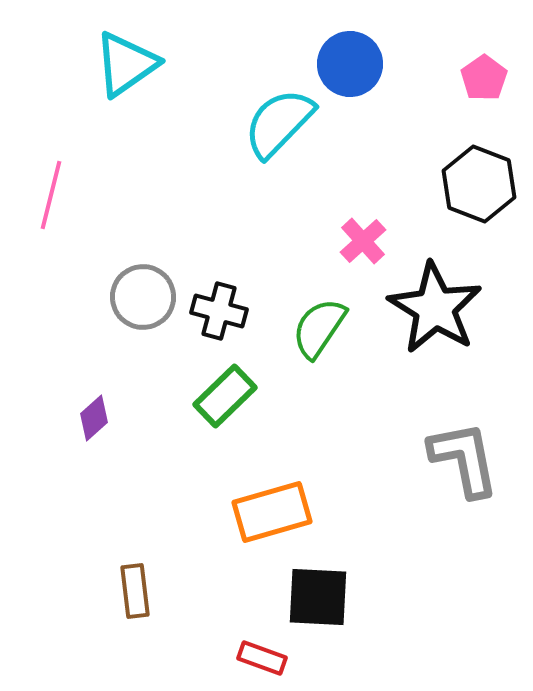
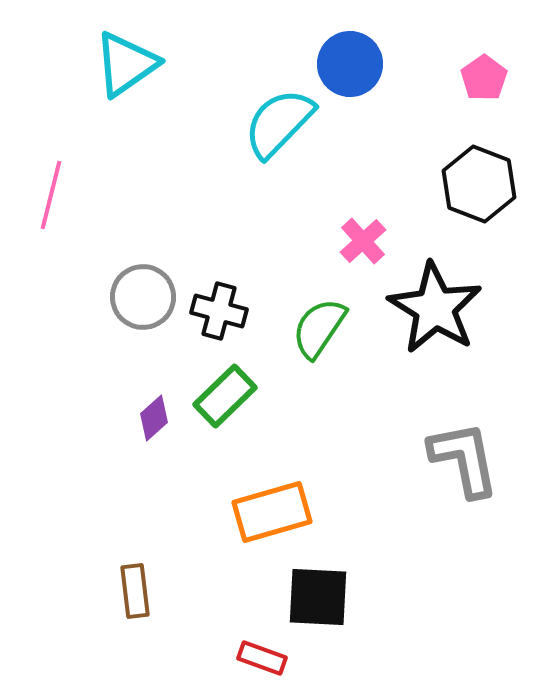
purple diamond: moved 60 px right
